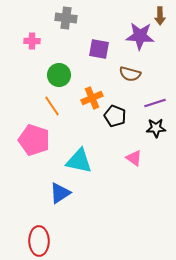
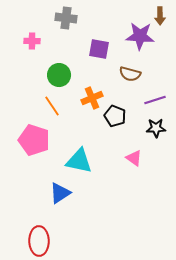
purple line: moved 3 px up
